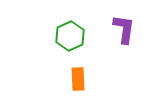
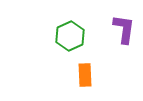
orange rectangle: moved 7 px right, 4 px up
